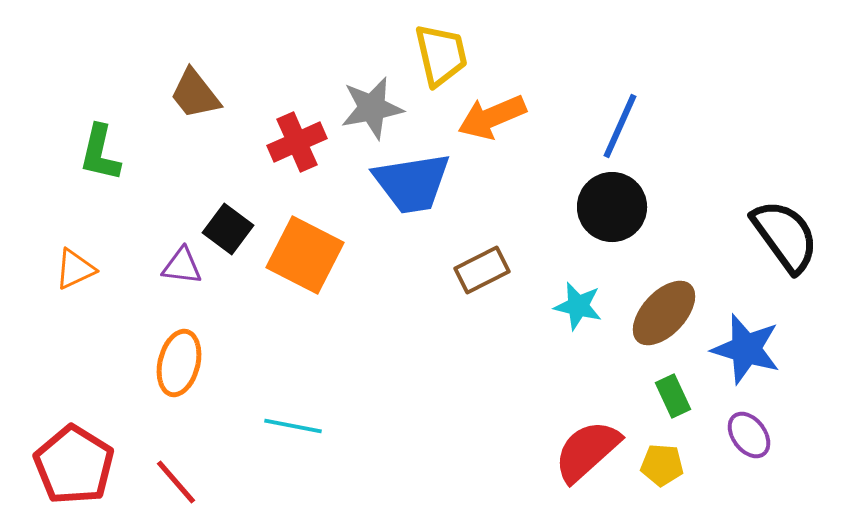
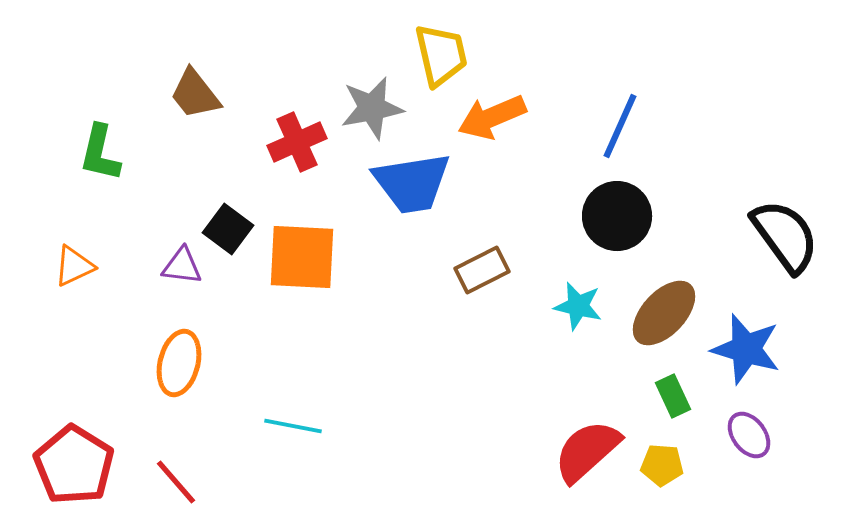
black circle: moved 5 px right, 9 px down
orange square: moved 3 px left, 2 px down; rotated 24 degrees counterclockwise
orange triangle: moved 1 px left, 3 px up
